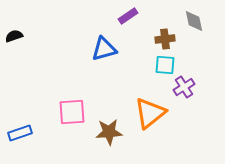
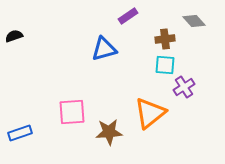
gray diamond: rotated 30 degrees counterclockwise
